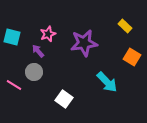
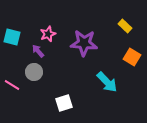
purple star: rotated 12 degrees clockwise
pink line: moved 2 px left
white square: moved 4 px down; rotated 36 degrees clockwise
